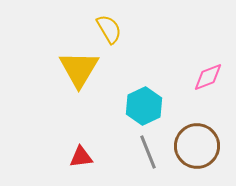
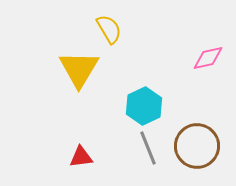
pink diamond: moved 19 px up; rotated 8 degrees clockwise
gray line: moved 4 px up
